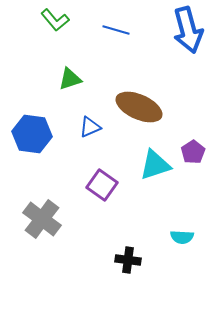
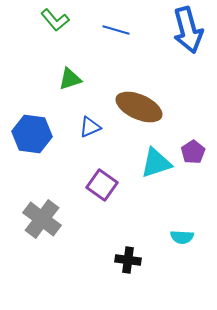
cyan triangle: moved 1 px right, 2 px up
